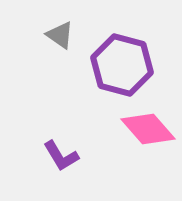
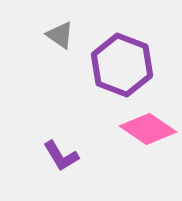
purple hexagon: rotated 6 degrees clockwise
pink diamond: rotated 14 degrees counterclockwise
